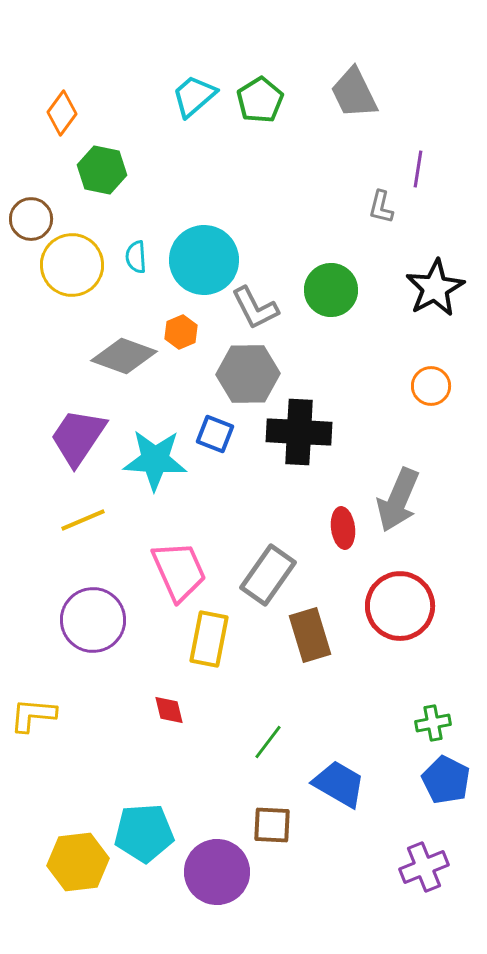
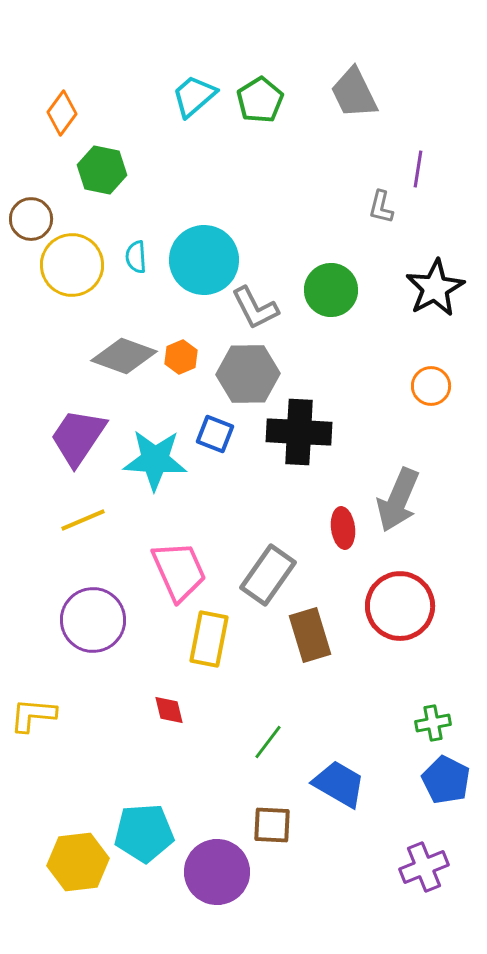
orange hexagon at (181, 332): moved 25 px down
